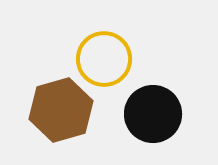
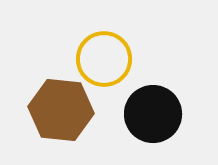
brown hexagon: rotated 22 degrees clockwise
